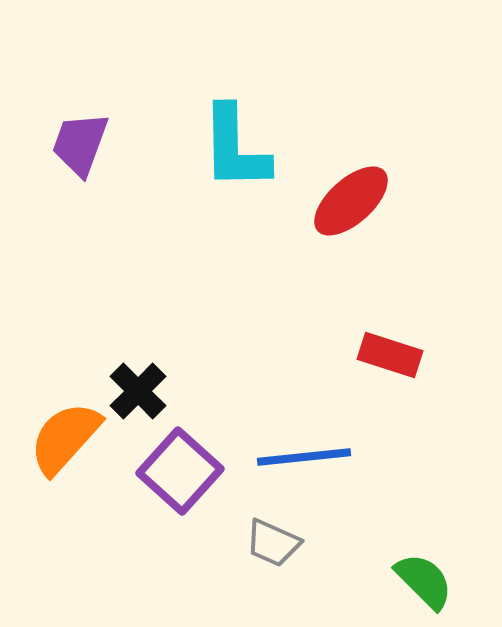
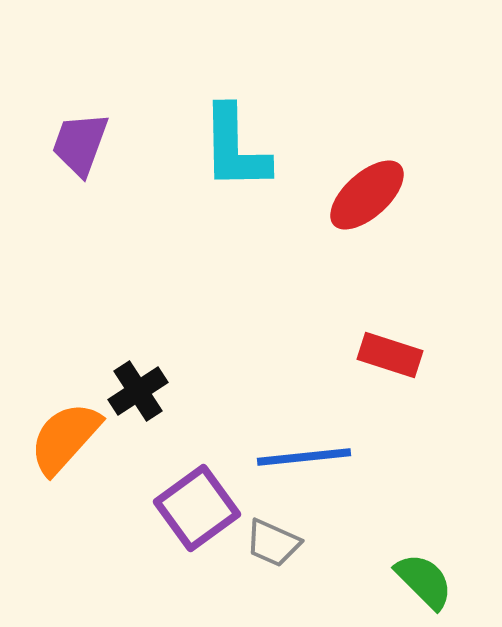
red ellipse: moved 16 px right, 6 px up
black cross: rotated 12 degrees clockwise
purple square: moved 17 px right, 37 px down; rotated 12 degrees clockwise
